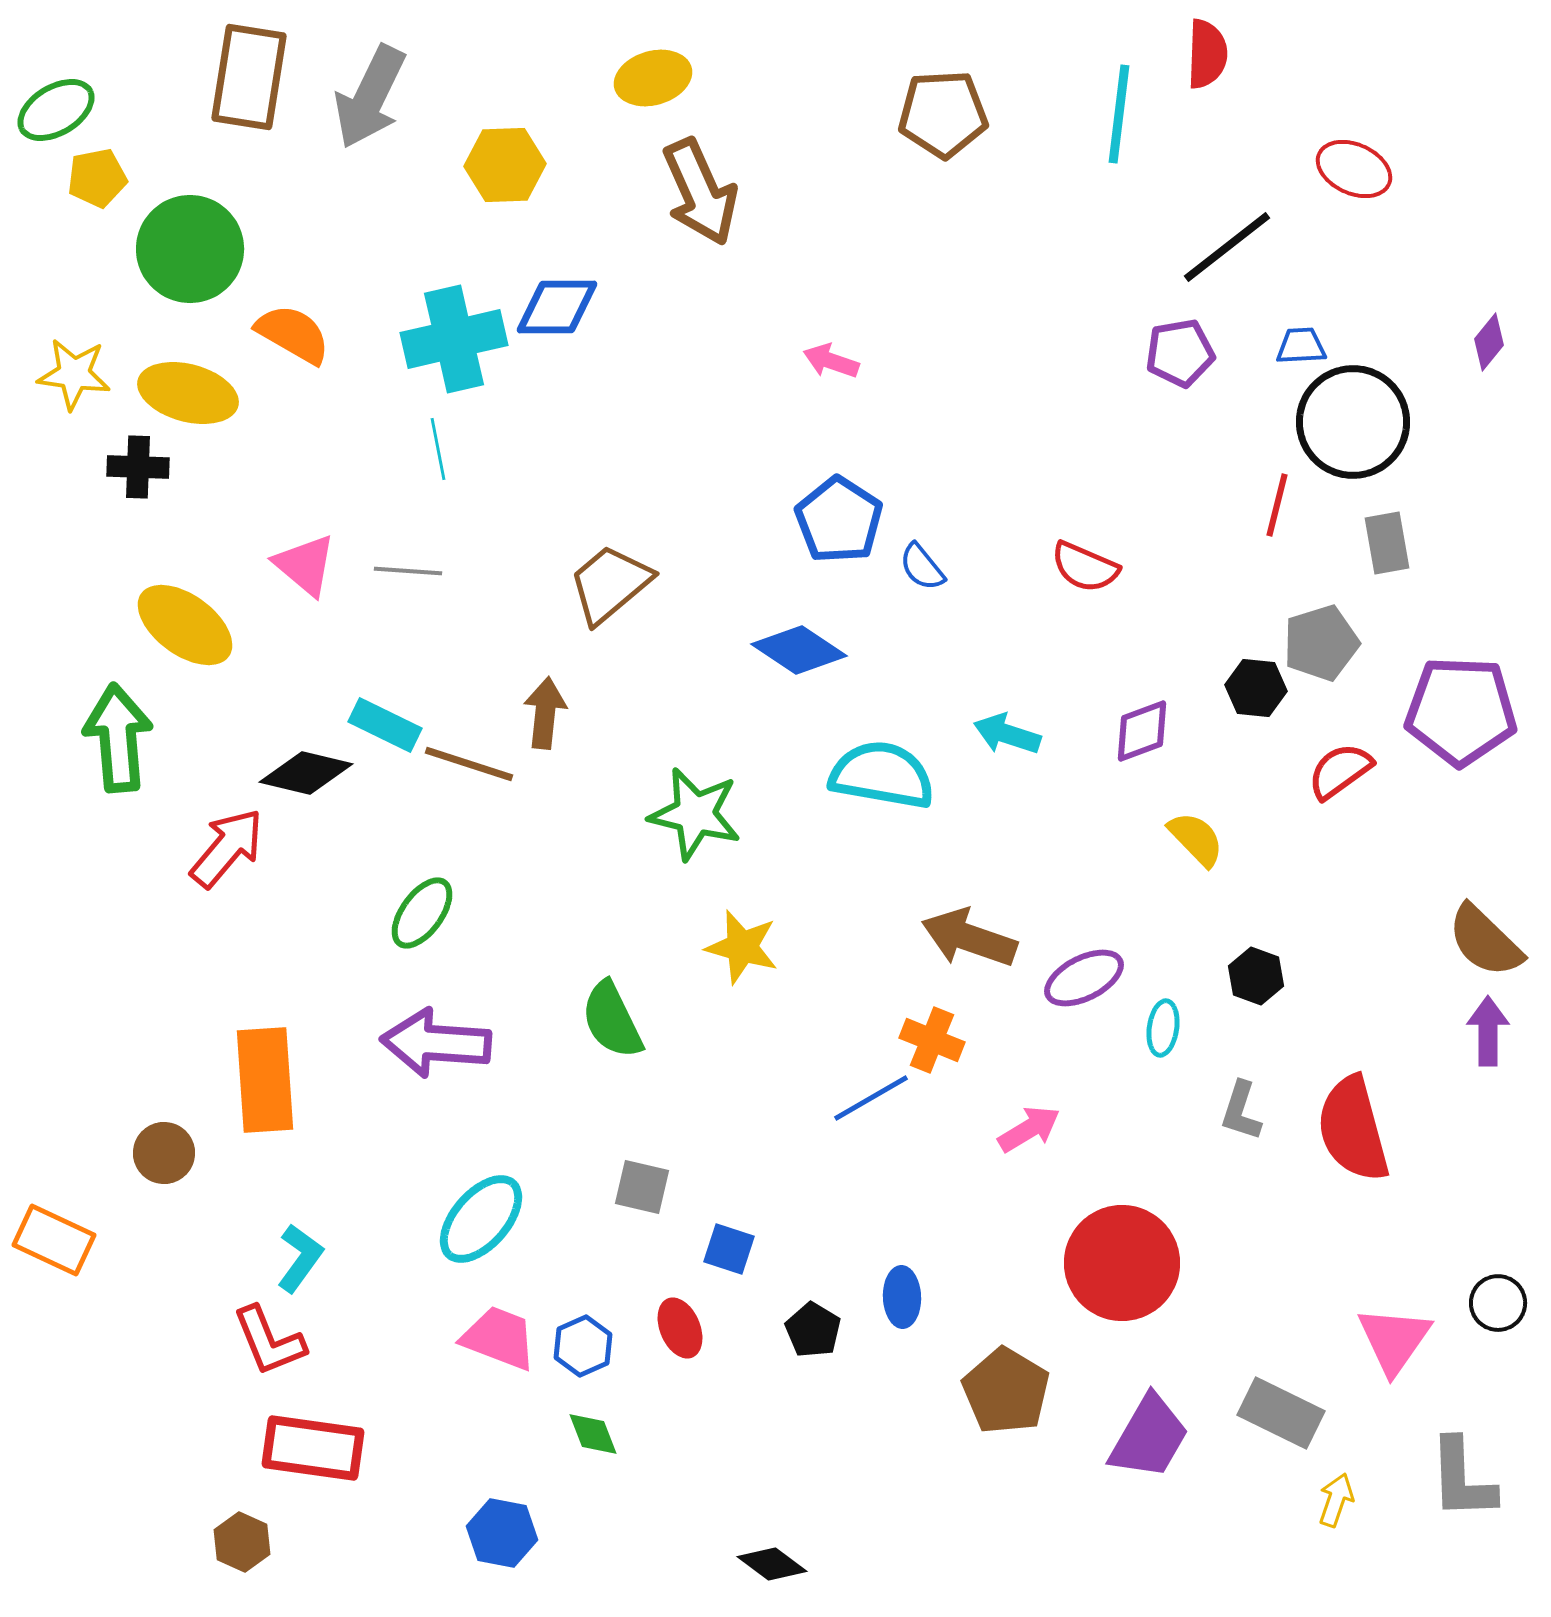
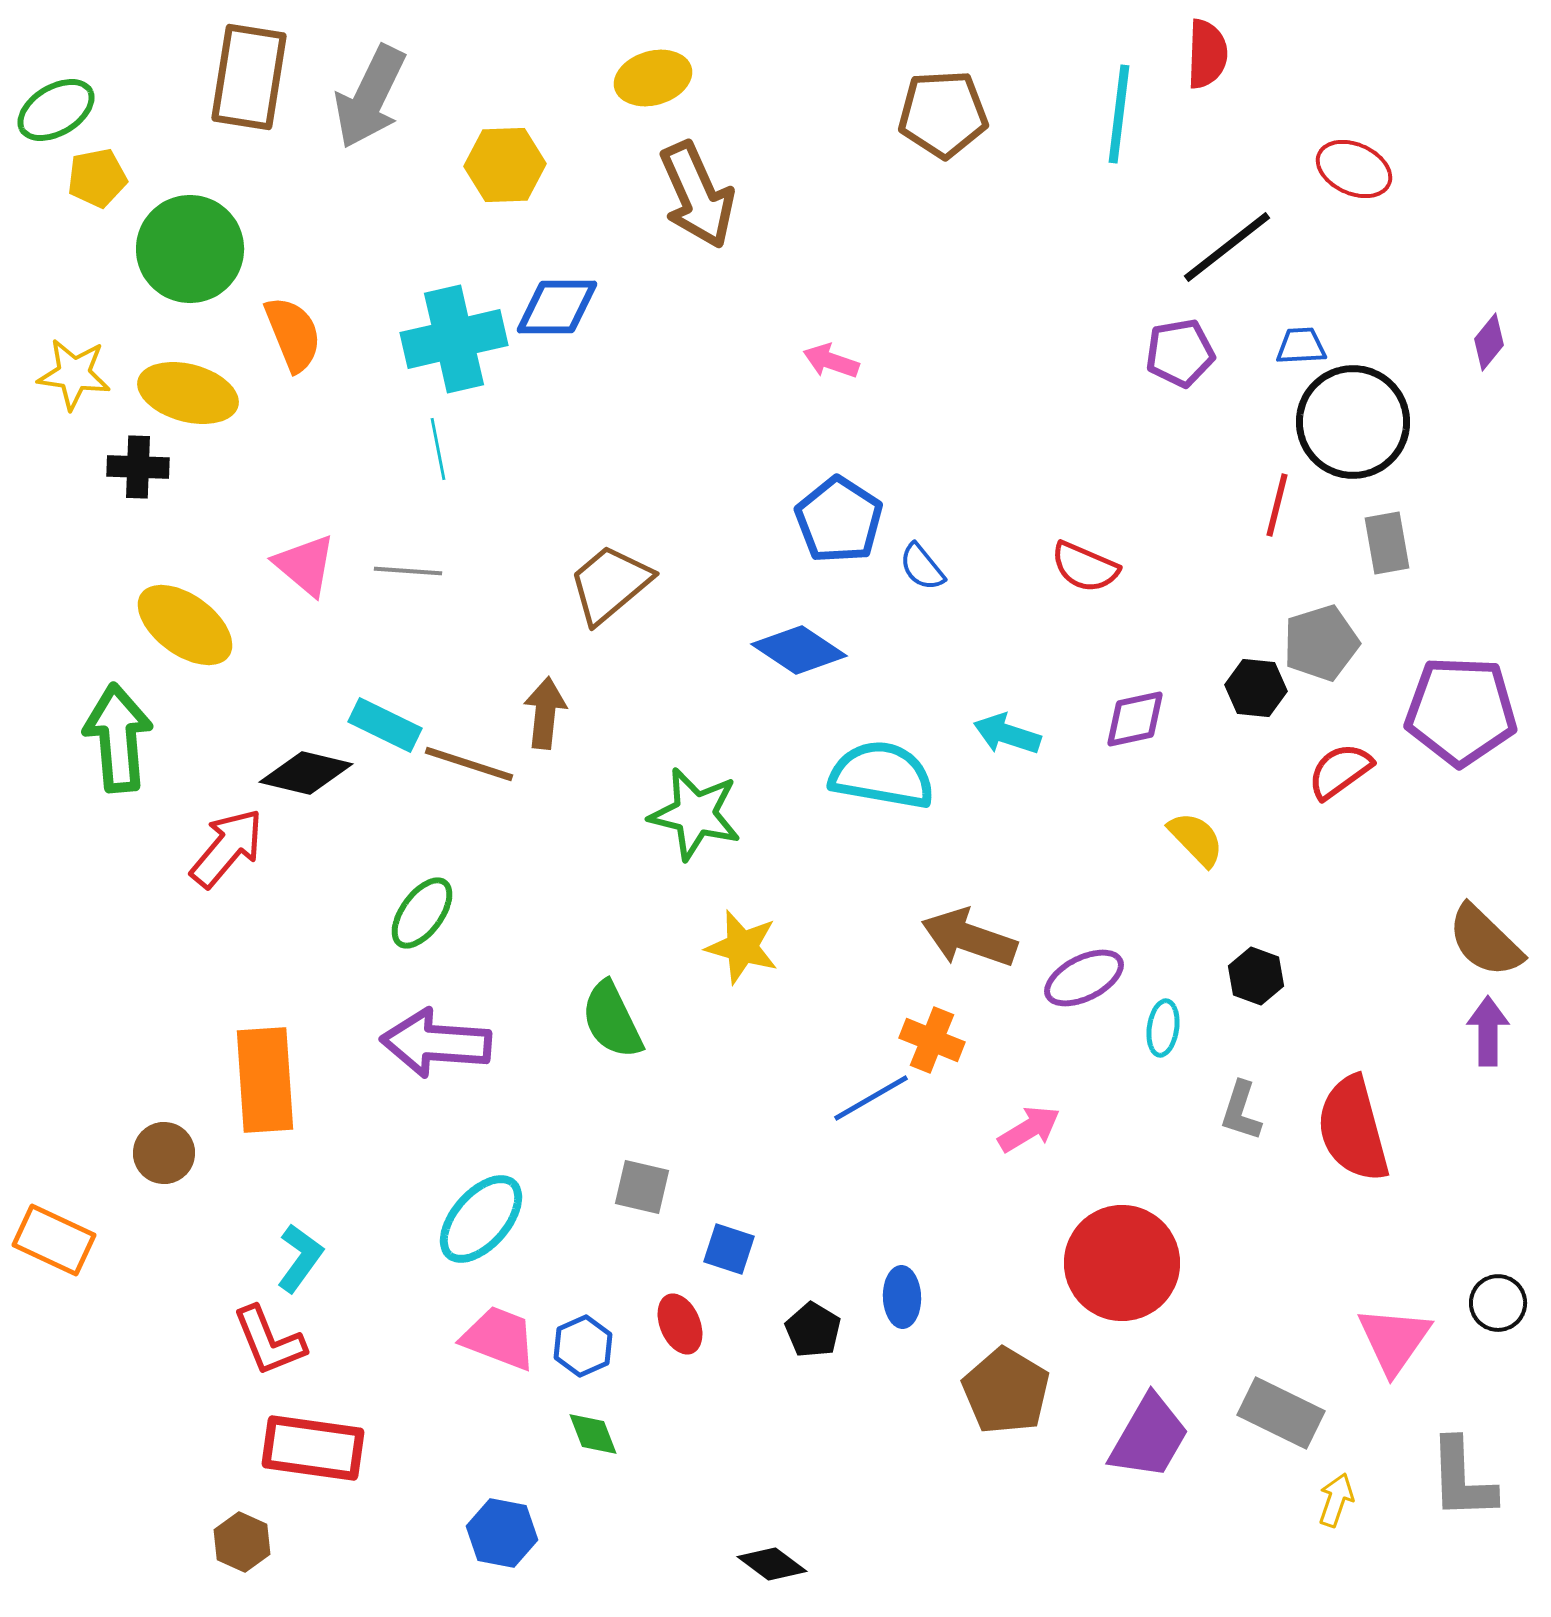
brown arrow at (700, 192): moved 3 px left, 3 px down
orange semicircle at (293, 334): rotated 38 degrees clockwise
purple diamond at (1142, 731): moved 7 px left, 12 px up; rotated 8 degrees clockwise
red ellipse at (680, 1328): moved 4 px up
